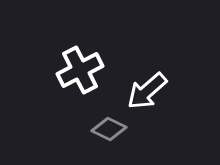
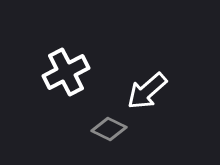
white cross: moved 14 px left, 2 px down
